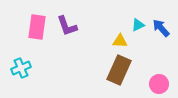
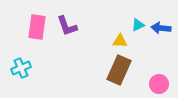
blue arrow: rotated 42 degrees counterclockwise
